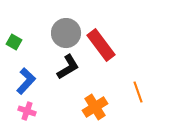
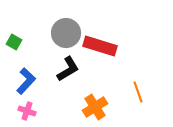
red rectangle: moved 1 px left, 1 px down; rotated 36 degrees counterclockwise
black L-shape: moved 2 px down
